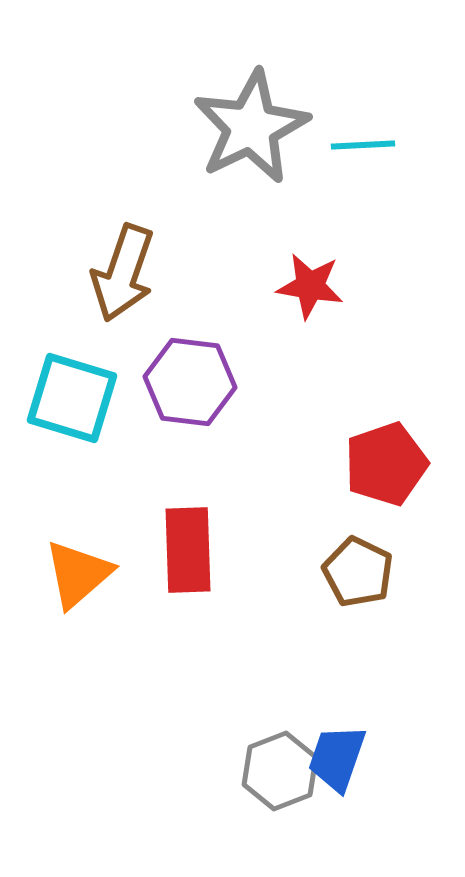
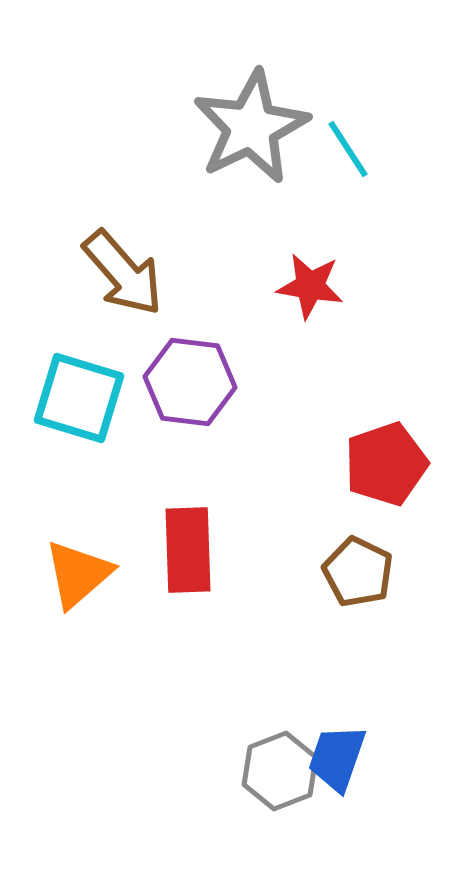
cyan line: moved 15 px left, 4 px down; rotated 60 degrees clockwise
brown arrow: rotated 60 degrees counterclockwise
cyan square: moved 7 px right
